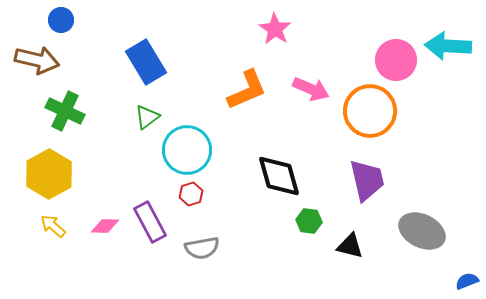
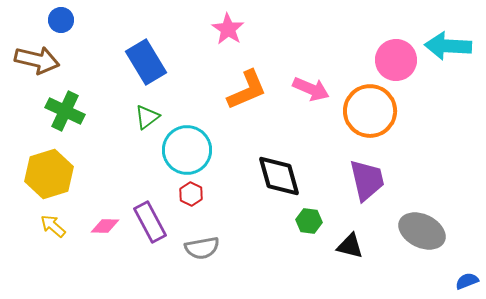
pink star: moved 47 px left
yellow hexagon: rotated 12 degrees clockwise
red hexagon: rotated 15 degrees counterclockwise
